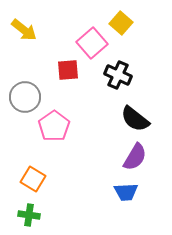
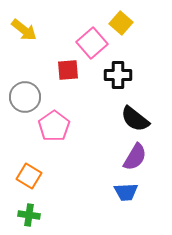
black cross: rotated 24 degrees counterclockwise
orange square: moved 4 px left, 3 px up
